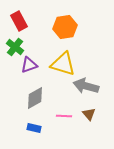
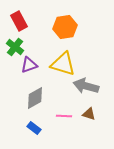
brown triangle: rotated 32 degrees counterclockwise
blue rectangle: rotated 24 degrees clockwise
